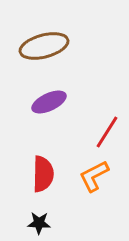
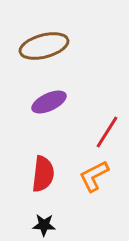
red semicircle: rotated 6 degrees clockwise
black star: moved 5 px right, 2 px down
